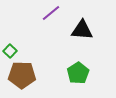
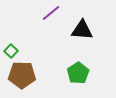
green square: moved 1 px right
